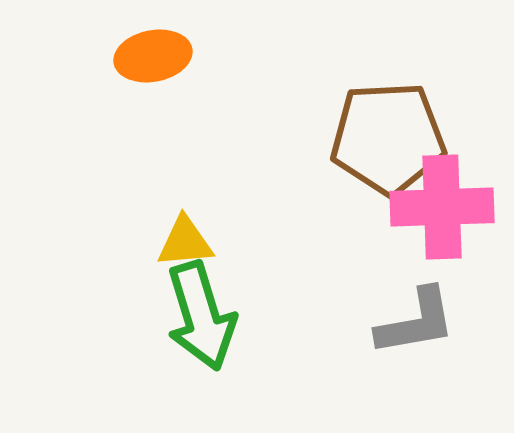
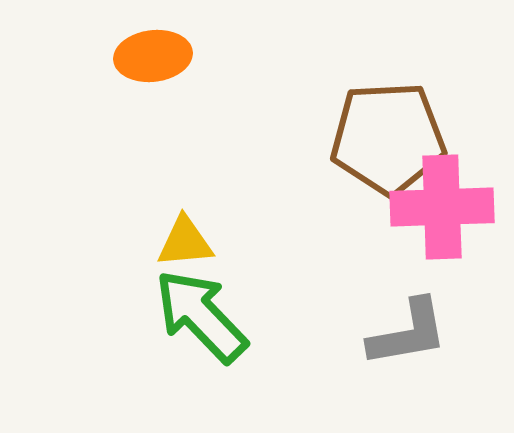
orange ellipse: rotated 4 degrees clockwise
green arrow: rotated 153 degrees clockwise
gray L-shape: moved 8 px left, 11 px down
